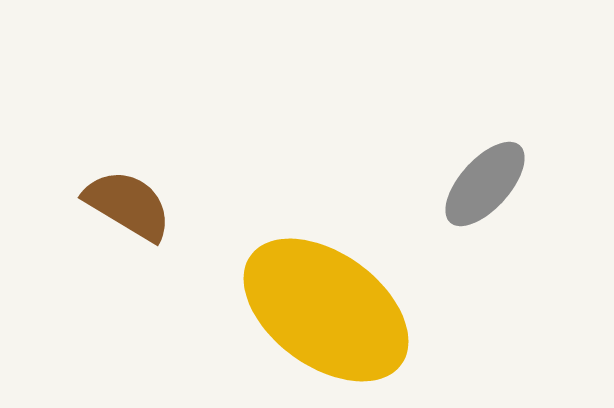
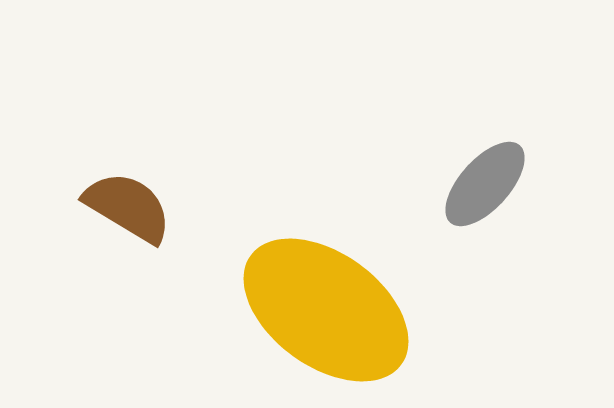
brown semicircle: moved 2 px down
